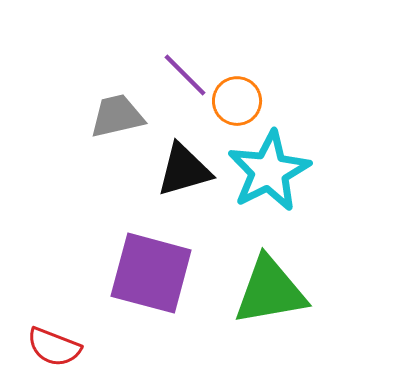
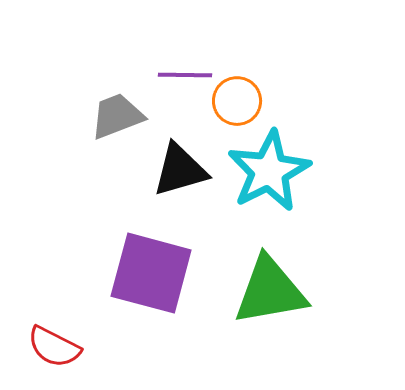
purple line: rotated 44 degrees counterclockwise
gray trapezoid: rotated 8 degrees counterclockwise
black triangle: moved 4 px left
red semicircle: rotated 6 degrees clockwise
